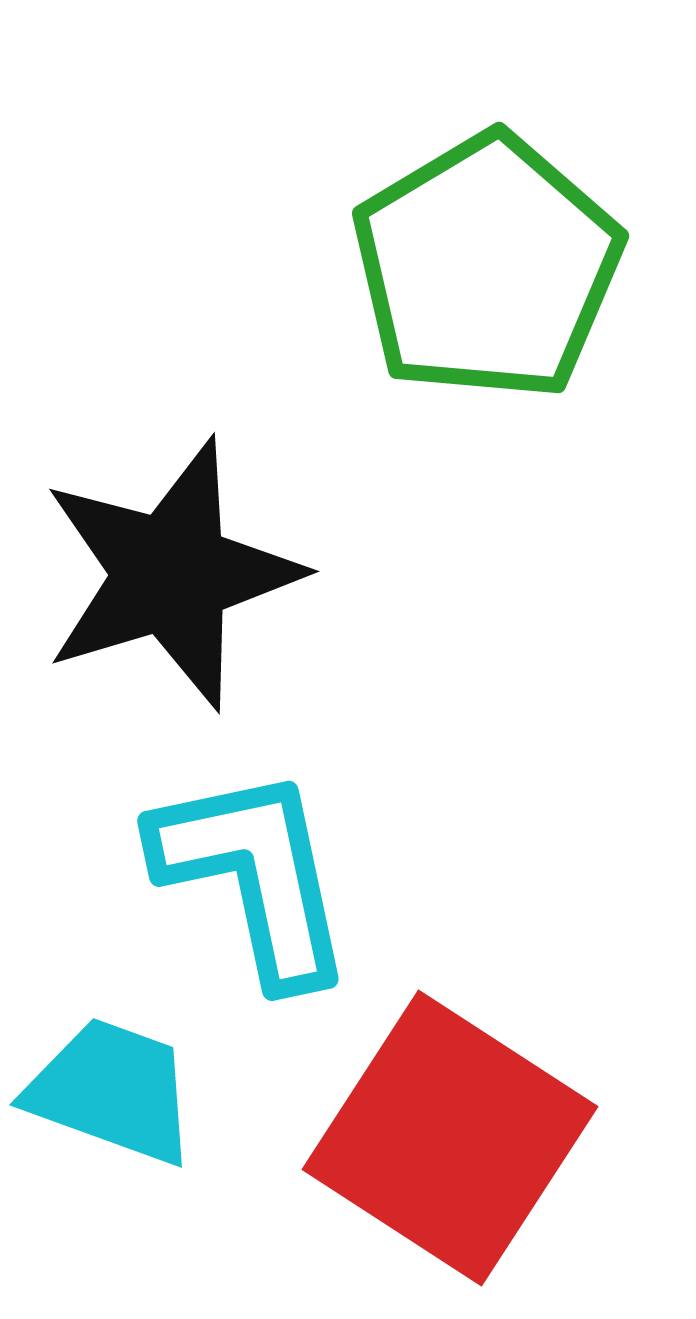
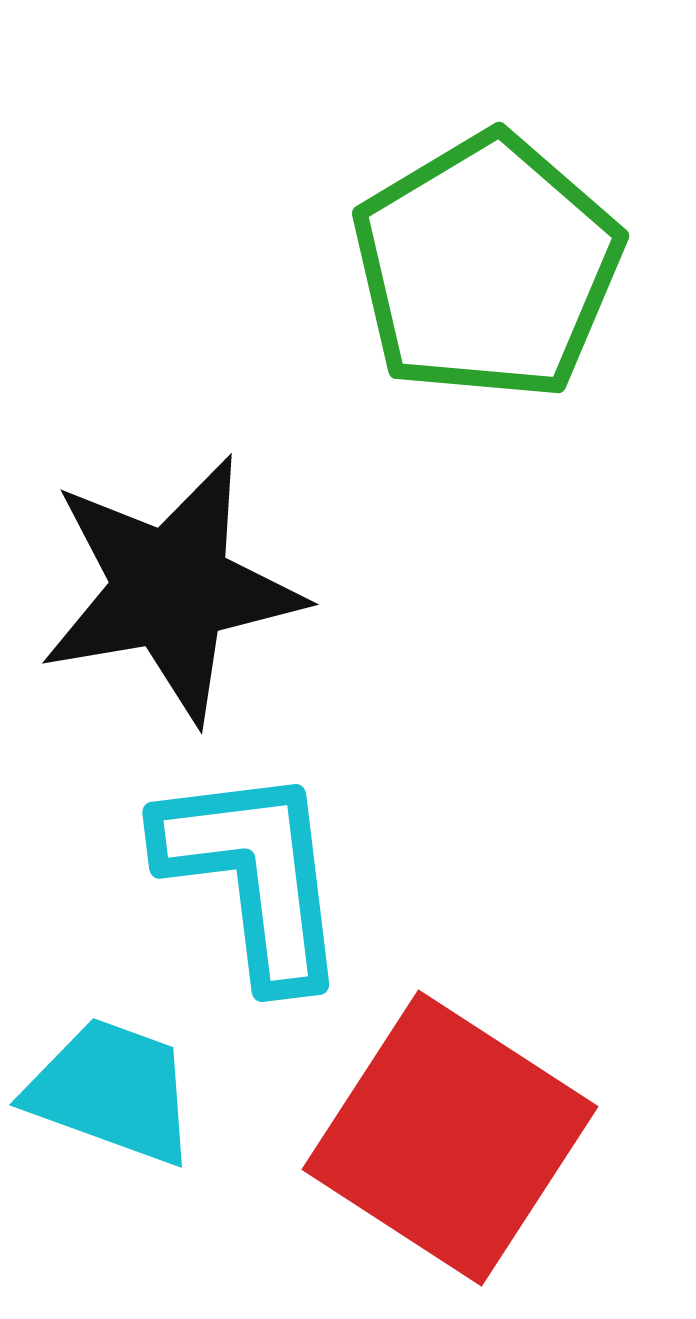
black star: moved 15 px down; rotated 7 degrees clockwise
cyan L-shape: rotated 5 degrees clockwise
